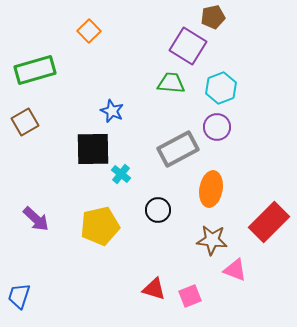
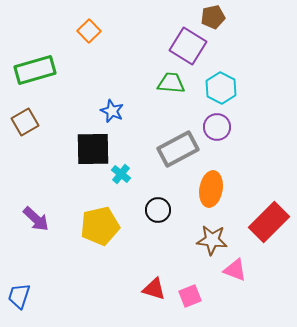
cyan hexagon: rotated 12 degrees counterclockwise
